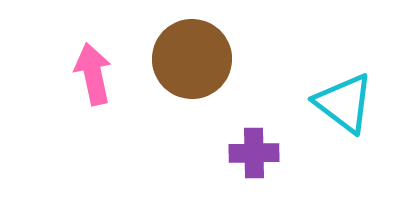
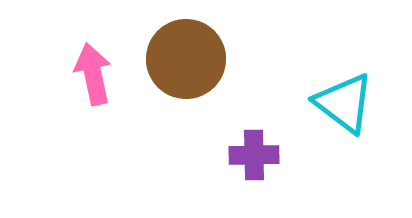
brown circle: moved 6 px left
purple cross: moved 2 px down
